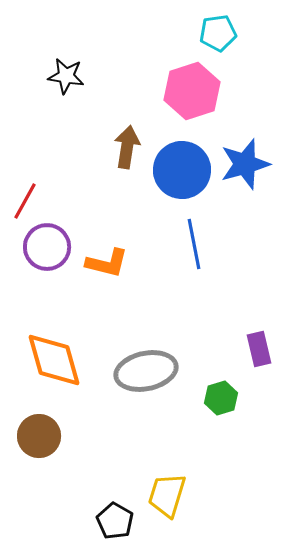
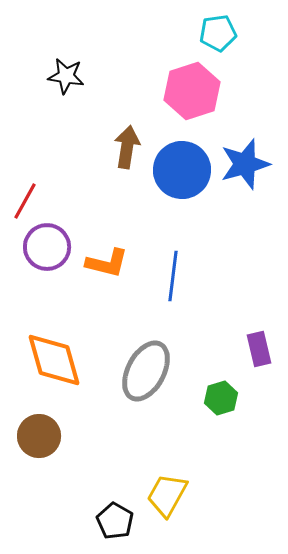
blue line: moved 21 px left, 32 px down; rotated 18 degrees clockwise
gray ellipse: rotated 50 degrees counterclockwise
yellow trapezoid: rotated 12 degrees clockwise
